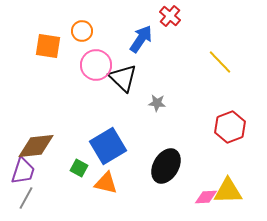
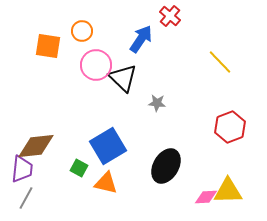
purple trapezoid: moved 1 px left, 2 px up; rotated 12 degrees counterclockwise
